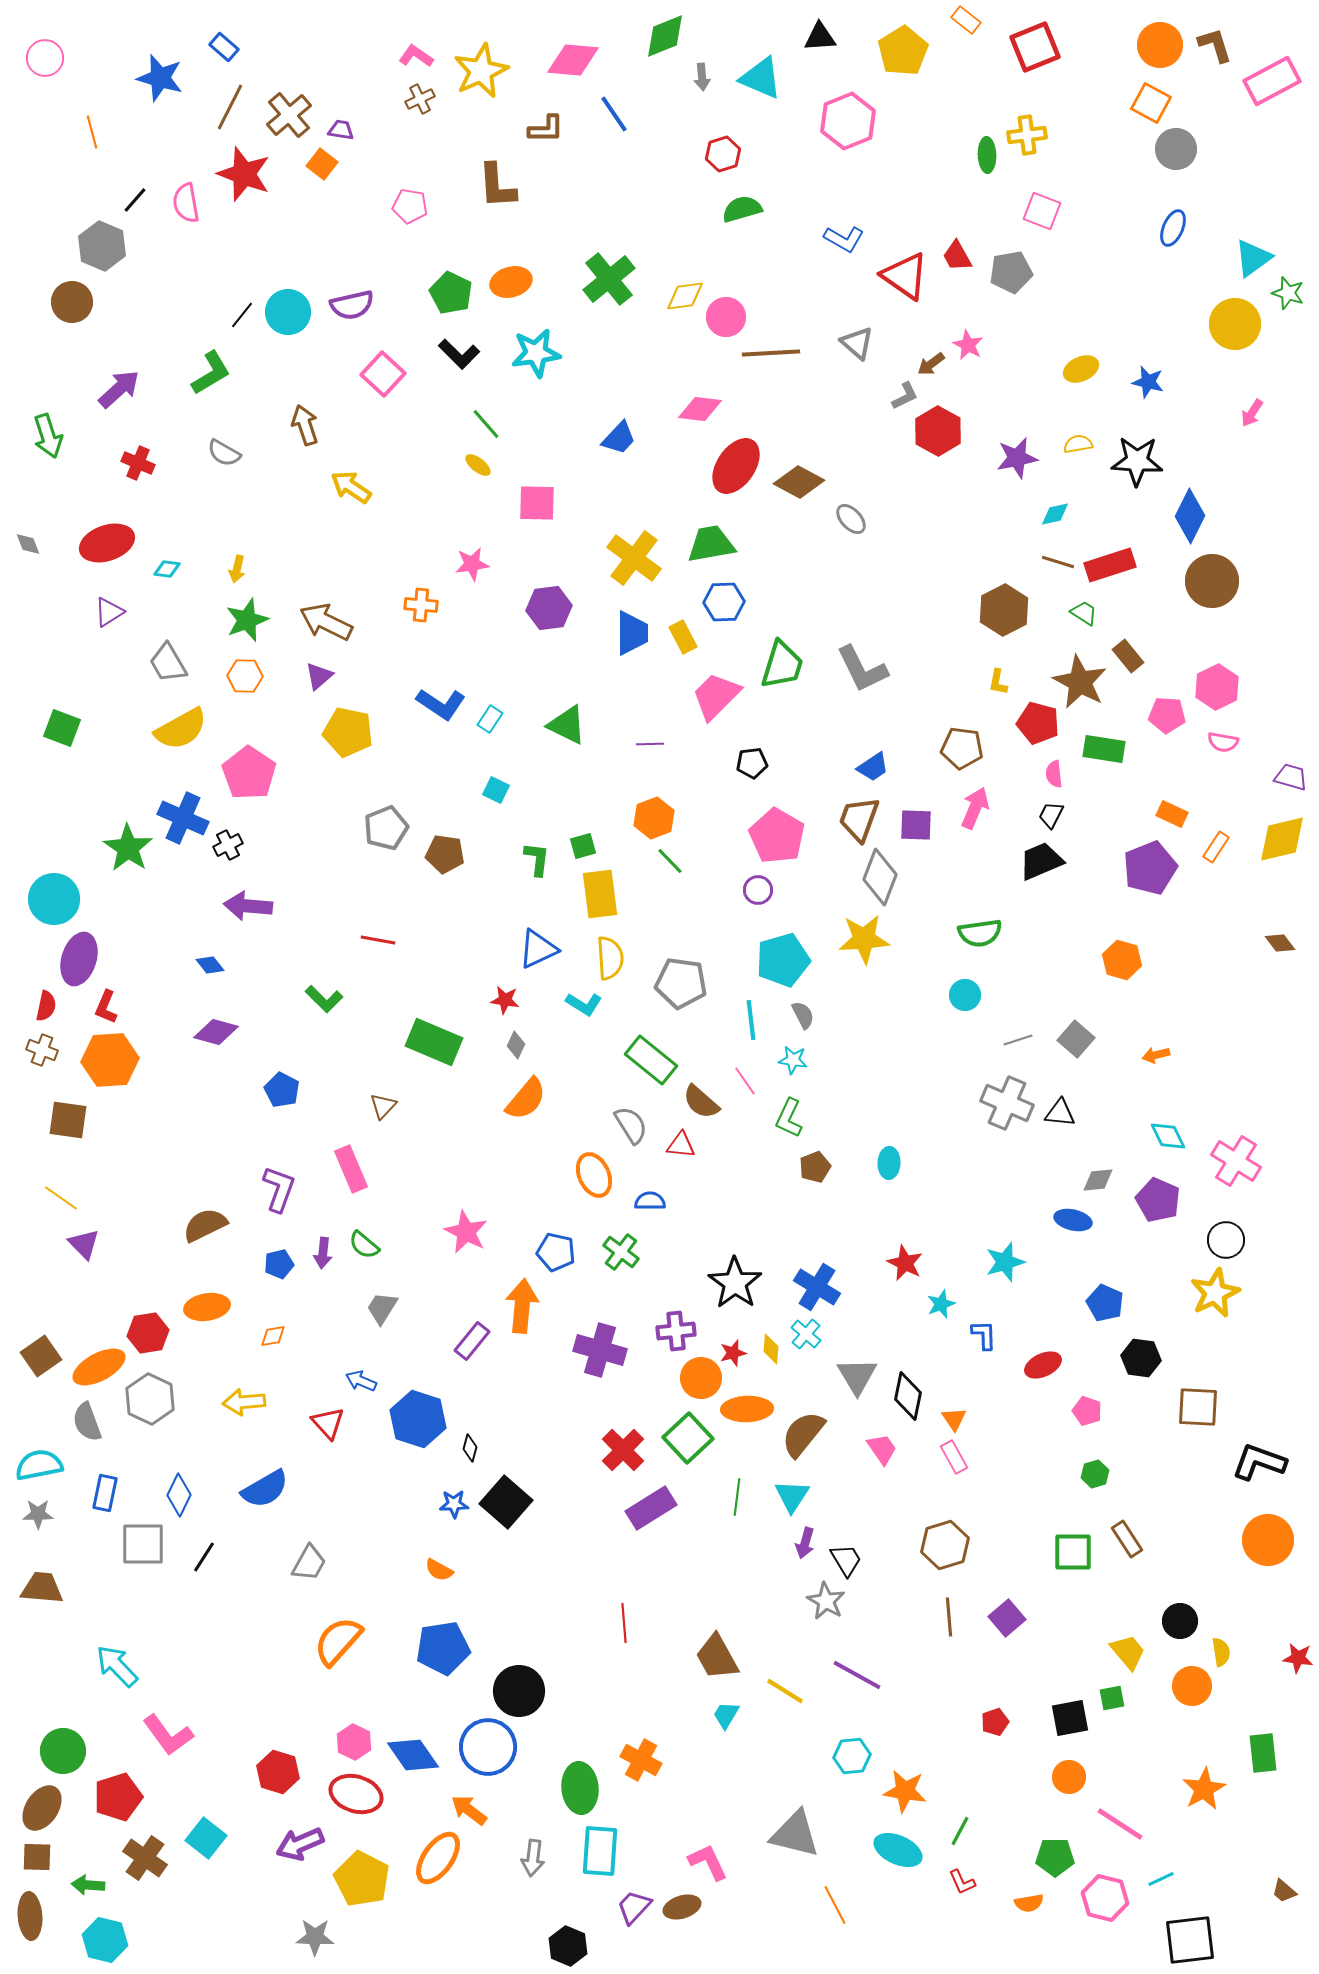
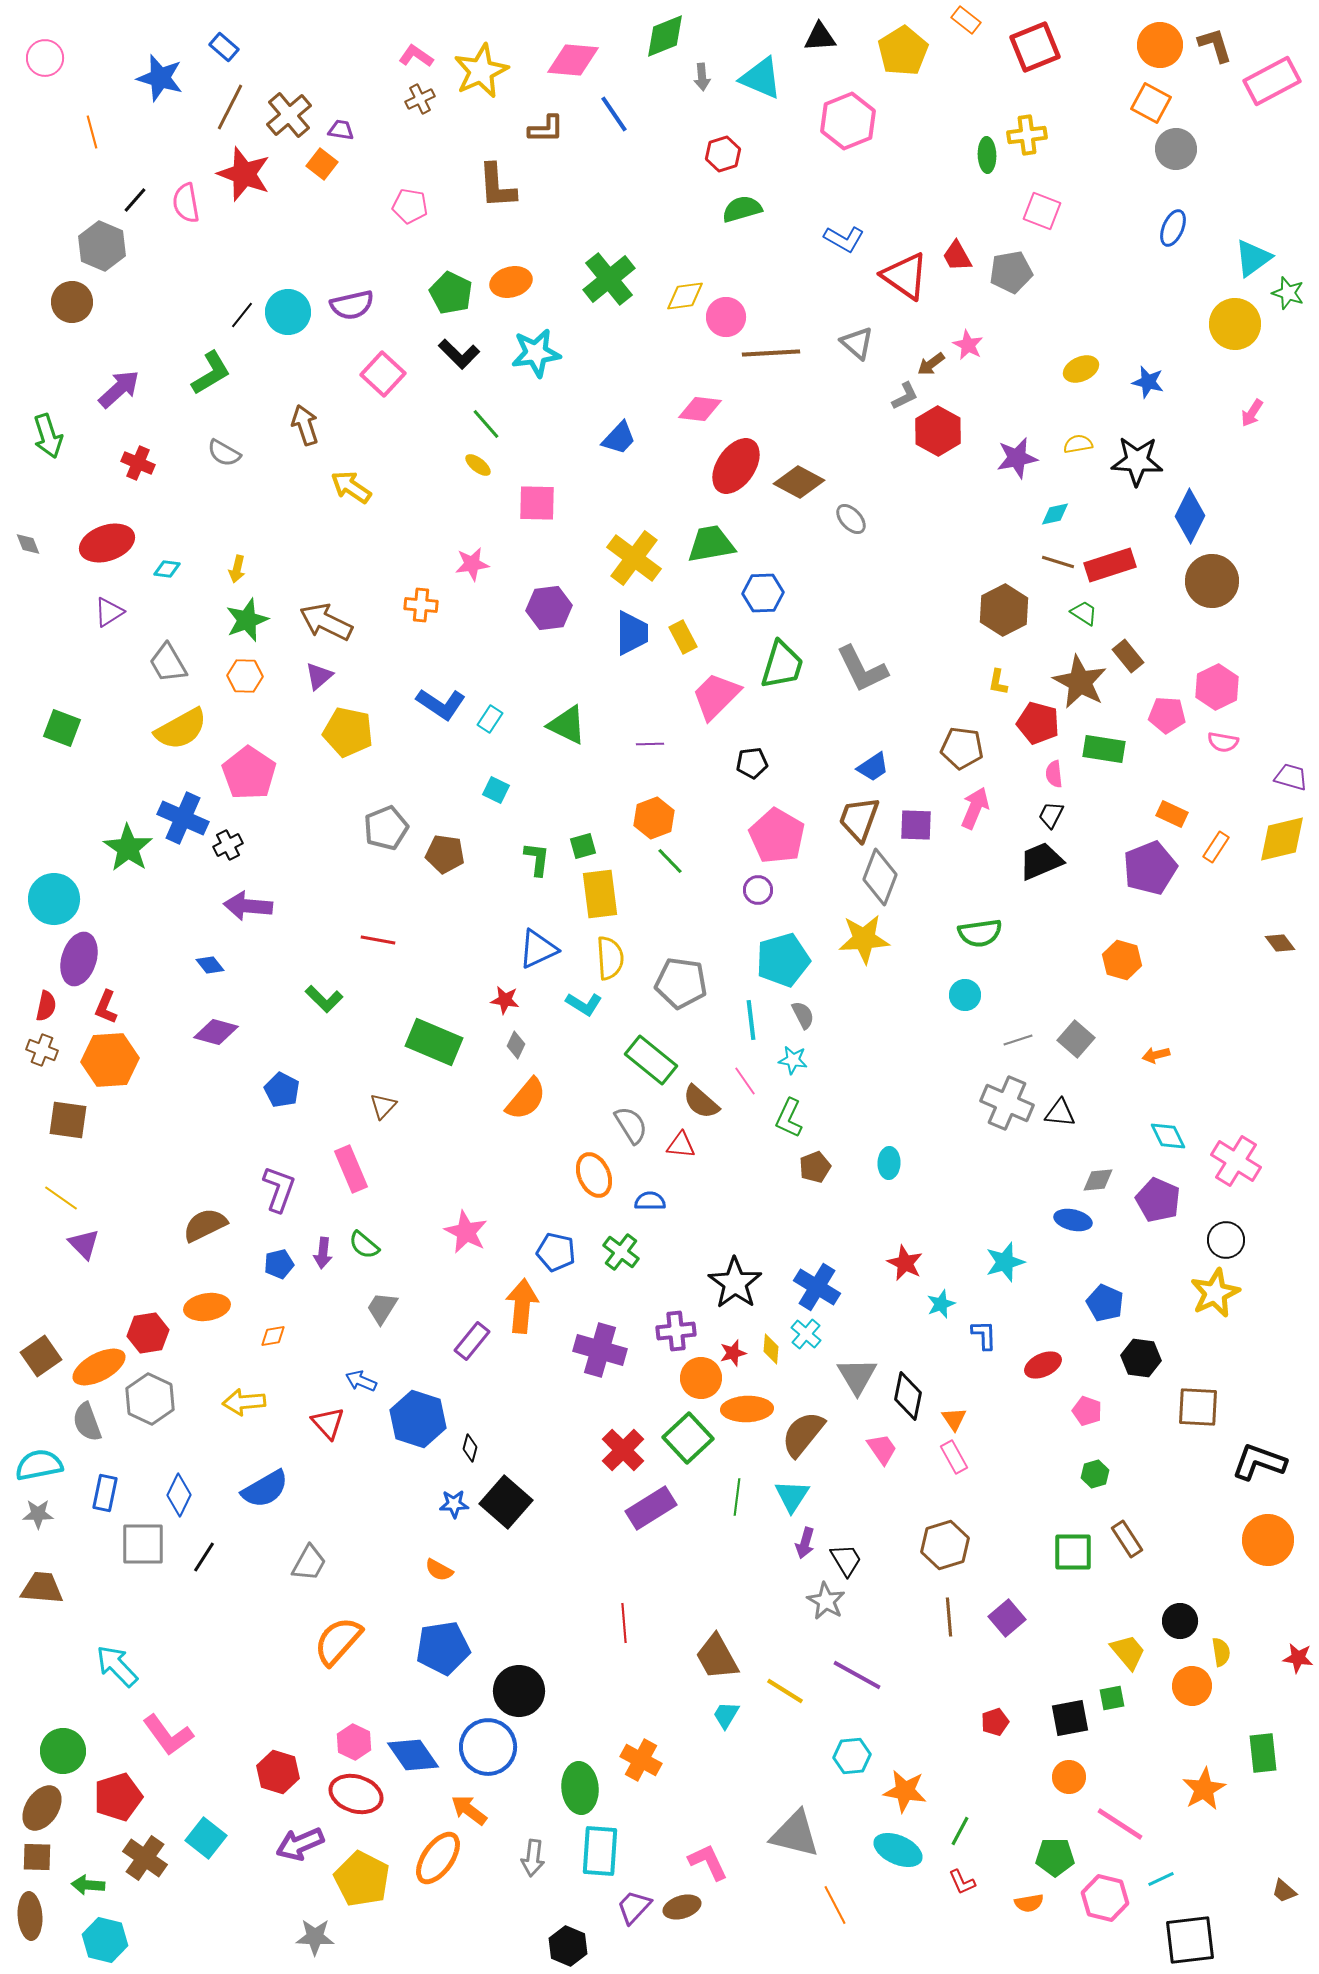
blue hexagon at (724, 602): moved 39 px right, 9 px up
